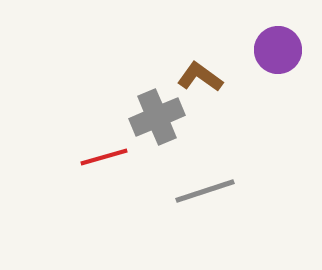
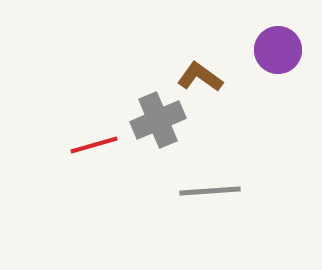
gray cross: moved 1 px right, 3 px down
red line: moved 10 px left, 12 px up
gray line: moved 5 px right; rotated 14 degrees clockwise
